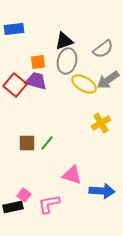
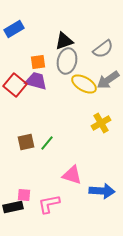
blue rectangle: rotated 24 degrees counterclockwise
brown square: moved 1 px left, 1 px up; rotated 12 degrees counterclockwise
pink square: rotated 32 degrees counterclockwise
